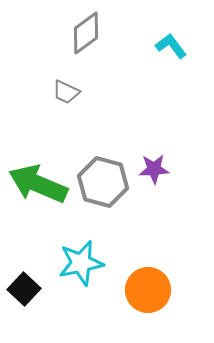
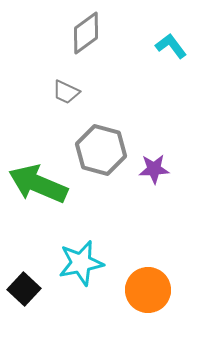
gray hexagon: moved 2 px left, 32 px up
